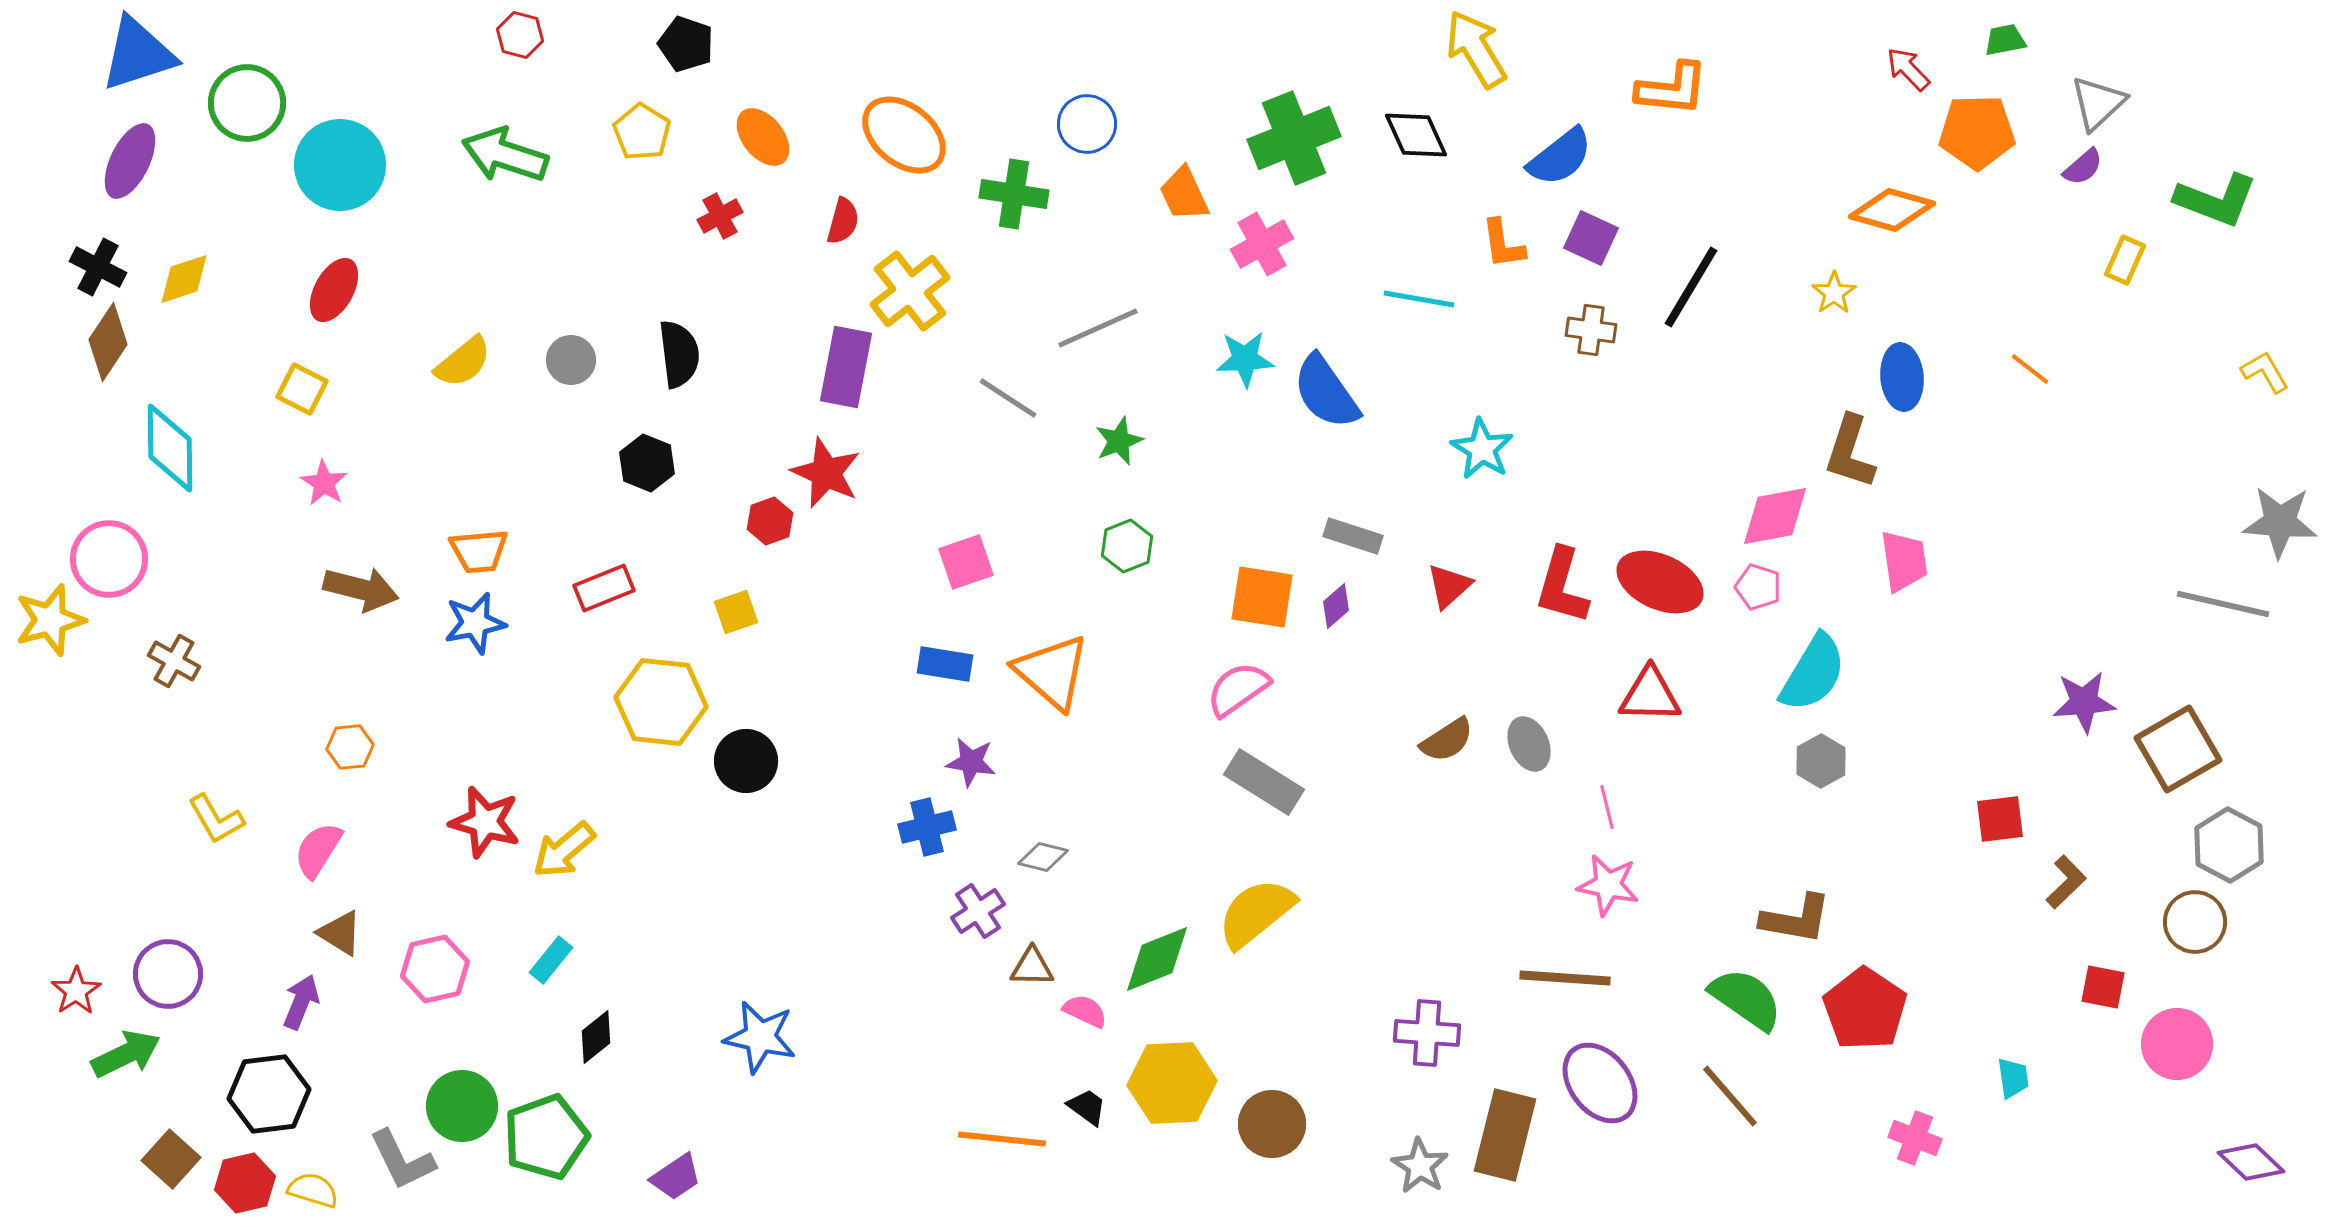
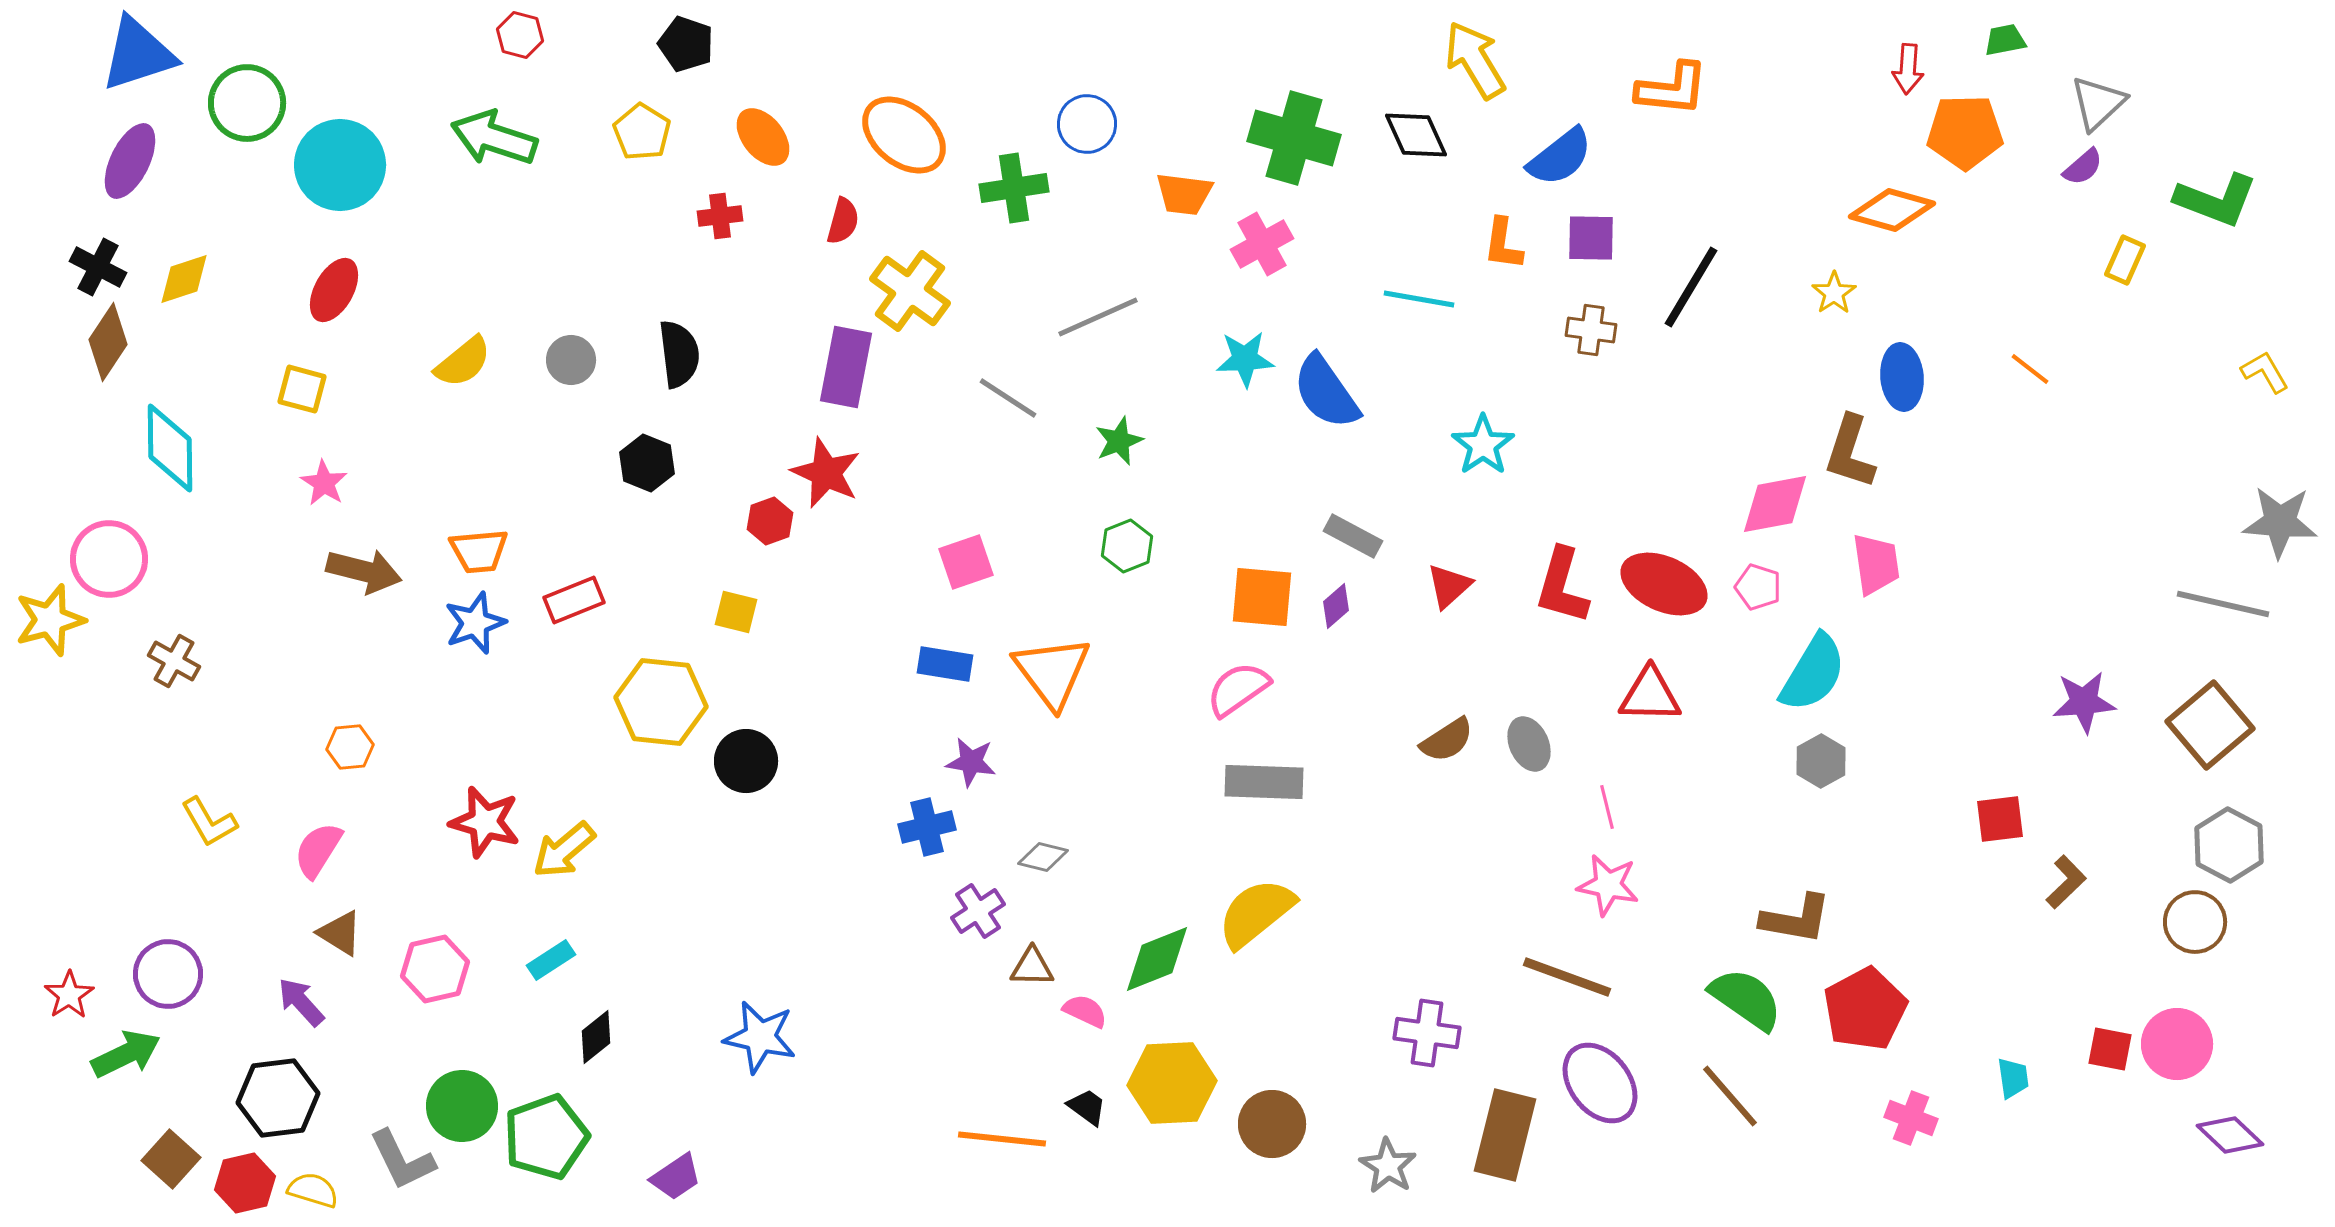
yellow arrow at (1476, 49): moved 1 px left, 11 px down
red arrow at (1908, 69): rotated 132 degrees counterclockwise
orange pentagon at (1977, 132): moved 12 px left
green cross at (1294, 138): rotated 38 degrees clockwise
green arrow at (505, 155): moved 11 px left, 17 px up
green cross at (1014, 194): moved 6 px up; rotated 18 degrees counterclockwise
orange trapezoid at (1184, 194): rotated 58 degrees counterclockwise
red cross at (720, 216): rotated 21 degrees clockwise
purple square at (1591, 238): rotated 24 degrees counterclockwise
orange L-shape at (1503, 244): rotated 16 degrees clockwise
yellow cross at (910, 291): rotated 16 degrees counterclockwise
gray line at (1098, 328): moved 11 px up
yellow square at (302, 389): rotated 12 degrees counterclockwise
cyan star at (1482, 449): moved 1 px right, 4 px up; rotated 6 degrees clockwise
pink diamond at (1775, 516): moved 12 px up
gray rectangle at (1353, 536): rotated 10 degrees clockwise
pink trapezoid at (1904, 561): moved 28 px left, 3 px down
red ellipse at (1660, 582): moved 4 px right, 2 px down
red rectangle at (604, 588): moved 30 px left, 12 px down
brown arrow at (361, 589): moved 3 px right, 18 px up
orange square at (1262, 597): rotated 4 degrees counterclockwise
yellow square at (736, 612): rotated 33 degrees clockwise
blue star at (475, 623): rotated 8 degrees counterclockwise
orange triangle at (1052, 672): rotated 12 degrees clockwise
brown square at (2178, 749): moved 32 px right, 24 px up; rotated 10 degrees counterclockwise
gray rectangle at (1264, 782): rotated 30 degrees counterclockwise
yellow L-shape at (216, 819): moved 7 px left, 3 px down
cyan rectangle at (551, 960): rotated 18 degrees clockwise
brown line at (1565, 978): moved 2 px right, 1 px up; rotated 16 degrees clockwise
red square at (2103, 987): moved 7 px right, 62 px down
red star at (76, 991): moved 7 px left, 4 px down
purple arrow at (301, 1002): rotated 64 degrees counterclockwise
red pentagon at (1865, 1009): rotated 10 degrees clockwise
purple cross at (1427, 1033): rotated 4 degrees clockwise
black hexagon at (269, 1094): moved 9 px right, 4 px down
pink cross at (1915, 1138): moved 4 px left, 20 px up
purple diamond at (2251, 1162): moved 21 px left, 27 px up
gray star at (1420, 1166): moved 32 px left
